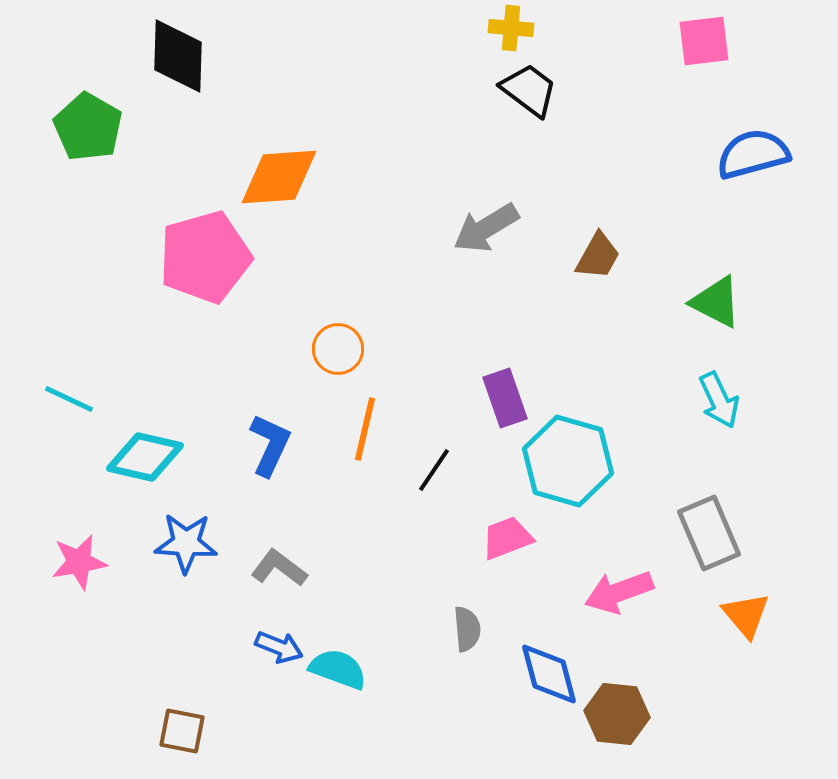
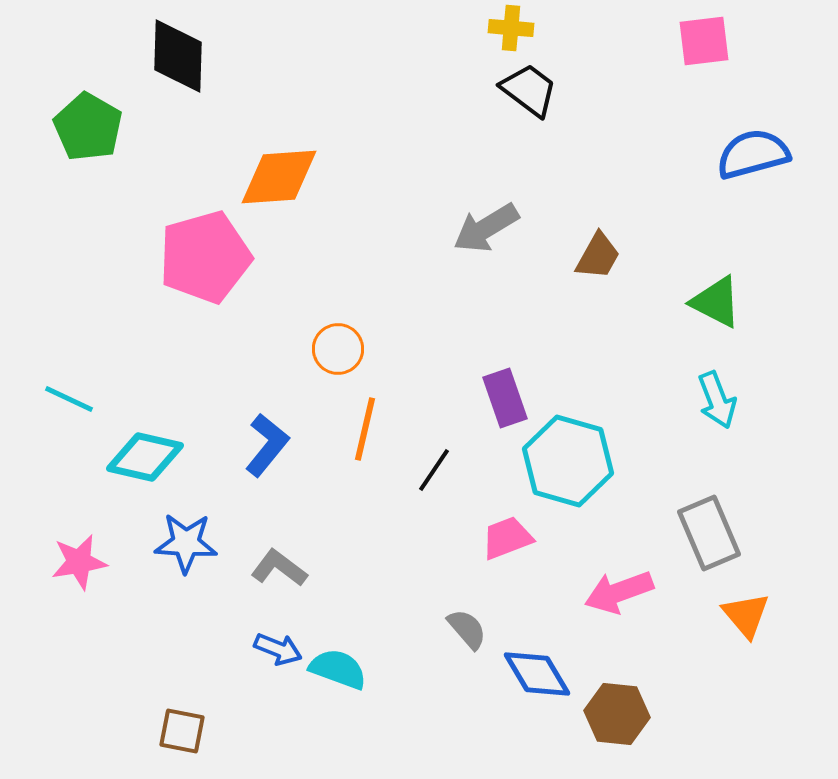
cyan arrow: moved 2 px left; rotated 4 degrees clockwise
blue L-shape: moved 3 px left; rotated 14 degrees clockwise
gray semicircle: rotated 36 degrees counterclockwise
blue arrow: moved 1 px left, 2 px down
blue diamond: moved 12 px left; rotated 16 degrees counterclockwise
